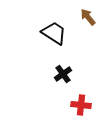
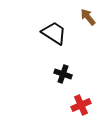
black cross: rotated 36 degrees counterclockwise
red cross: rotated 30 degrees counterclockwise
